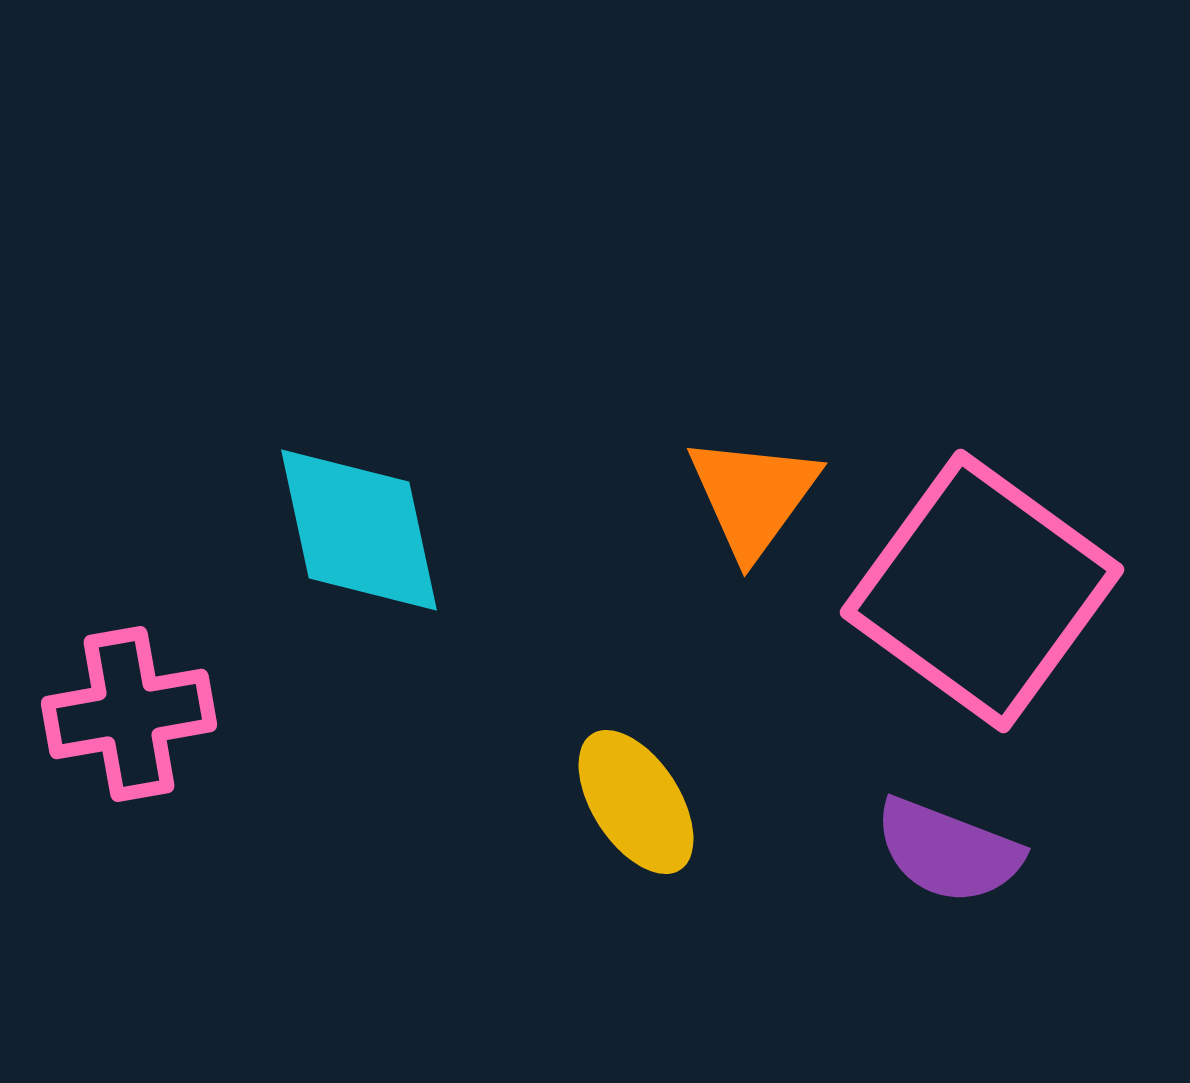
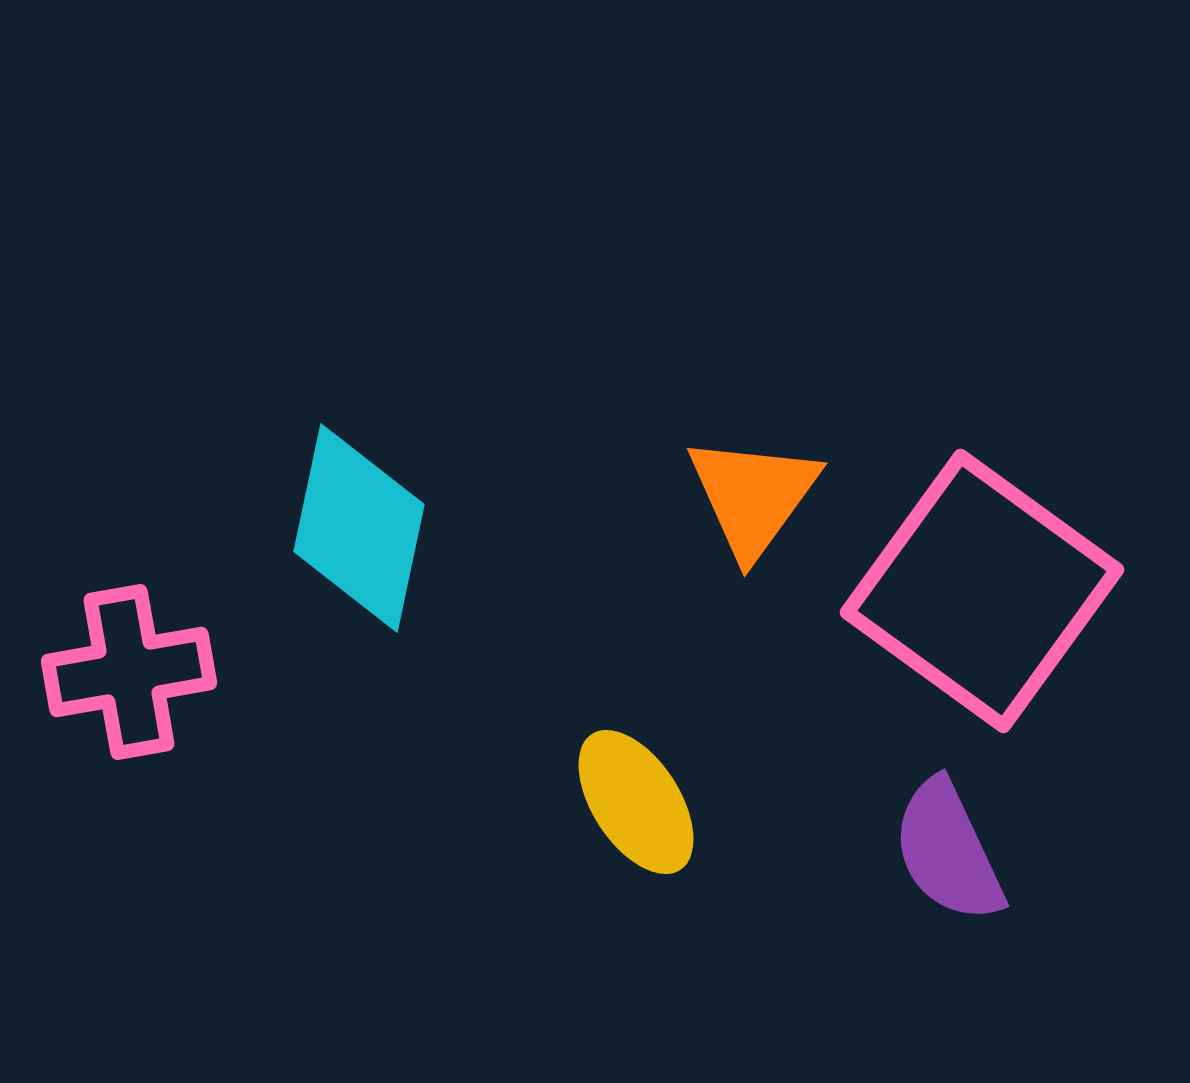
cyan diamond: moved 2 px up; rotated 24 degrees clockwise
pink cross: moved 42 px up
purple semicircle: rotated 44 degrees clockwise
